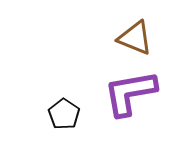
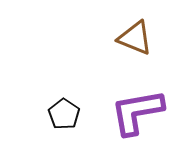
purple L-shape: moved 7 px right, 19 px down
